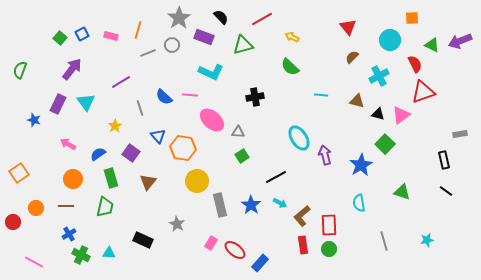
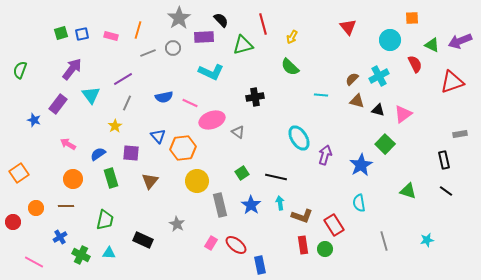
black semicircle at (221, 17): moved 3 px down
red line at (262, 19): moved 1 px right, 5 px down; rotated 75 degrees counterclockwise
blue square at (82, 34): rotated 16 degrees clockwise
purple rectangle at (204, 37): rotated 24 degrees counterclockwise
yellow arrow at (292, 37): rotated 88 degrees counterclockwise
green square at (60, 38): moved 1 px right, 5 px up; rotated 32 degrees clockwise
gray circle at (172, 45): moved 1 px right, 3 px down
brown semicircle at (352, 57): moved 22 px down
purple line at (121, 82): moved 2 px right, 3 px up
red triangle at (423, 92): moved 29 px right, 10 px up
pink line at (190, 95): moved 8 px down; rotated 21 degrees clockwise
blue semicircle at (164, 97): rotated 54 degrees counterclockwise
cyan triangle at (86, 102): moved 5 px right, 7 px up
purple rectangle at (58, 104): rotated 12 degrees clockwise
gray line at (140, 108): moved 13 px left, 5 px up; rotated 42 degrees clockwise
black triangle at (378, 114): moved 4 px up
pink triangle at (401, 115): moved 2 px right, 1 px up
pink ellipse at (212, 120): rotated 60 degrees counterclockwise
gray triangle at (238, 132): rotated 32 degrees clockwise
orange hexagon at (183, 148): rotated 15 degrees counterclockwise
purple square at (131, 153): rotated 30 degrees counterclockwise
purple arrow at (325, 155): rotated 30 degrees clockwise
green square at (242, 156): moved 17 px down
black line at (276, 177): rotated 40 degrees clockwise
brown triangle at (148, 182): moved 2 px right, 1 px up
green triangle at (402, 192): moved 6 px right, 1 px up
cyan arrow at (280, 203): rotated 128 degrees counterclockwise
green trapezoid at (105, 207): moved 13 px down
brown L-shape at (302, 216): rotated 120 degrees counterclockwise
red rectangle at (329, 225): moved 5 px right; rotated 30 degrees counterclockwise
blue cross at (69, 234): moved 9 px left, 3 px down
green circle at (329, 249): moved 4 px left
red ellipse at (235, 250): moved 1 px right, 5 px up
blue rectangle at (260, 263): moved 2 px down; rotated 54 degrees counterclockwise
